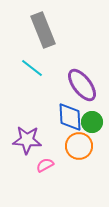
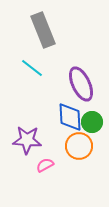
purple ellipse: moved 1 px left, 1 px up; rotated 12 degrees clockwise
